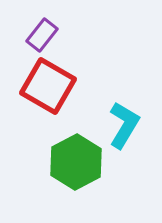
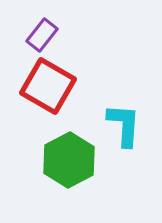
cyan L-shape: rotated 27 degrees counterclockwise
green hexagon: moved 7 px left, 2 px up
